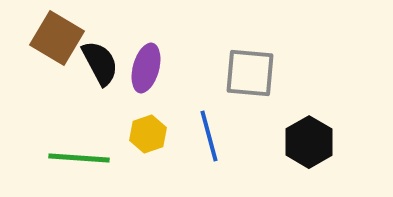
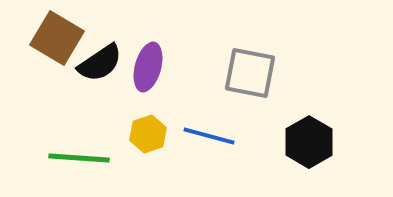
black semicircle: rotated 84 degrees clockwise
purple ellipse: moved 2 px right, 1 px up
gray square: rotated 6 degrees clockwise
blue line: rotated 60 degrees counterclockwise
